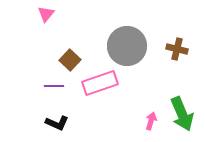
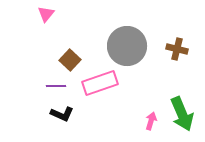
purple line: moved 2 px right
black L-shape: moved 5 px right, 9 px up
